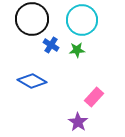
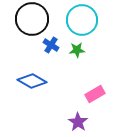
pink rectangle: moved 1 px right, 3 px up; rotated 18 degrees clockwise
